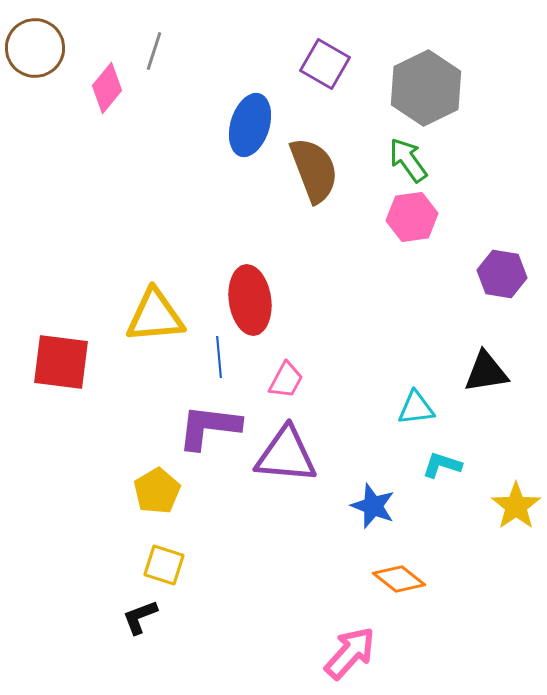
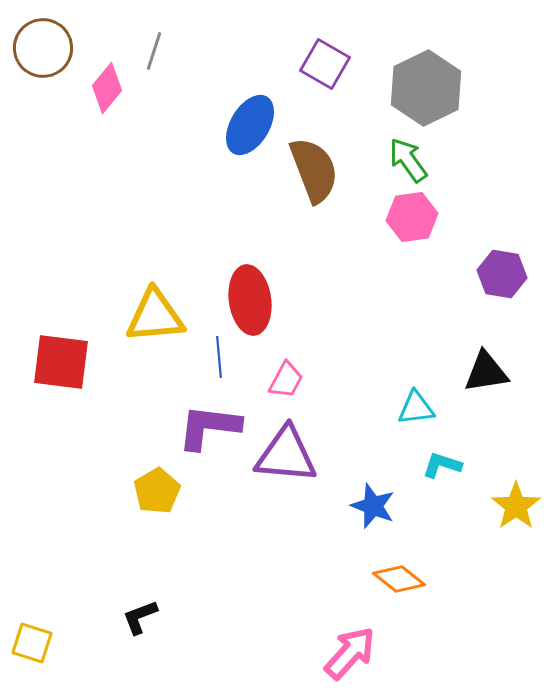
brown circle: moved 8 px right
blue ellipse: rotated 14 degrees clockwise
yellow square: moved 132 px left, 78 px down
